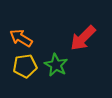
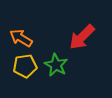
red arrow: moved 1 px left, 1 px up
